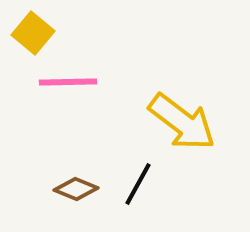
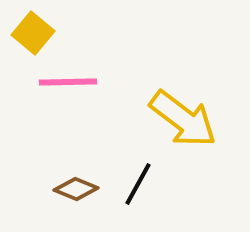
yellow arrow: moved 1 px right, 3 px up
